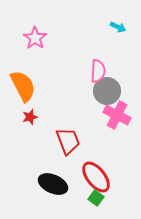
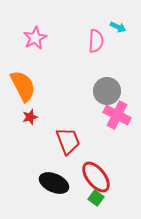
pink star: rotated 10 degrees clockwise
pink semicircle: moved 2 px left, 30 px up
black ellipse: moved 1 px right, 1 px up
